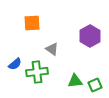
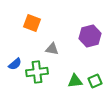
orange square: rotated 24 degrees clockwise
purple hexagon: rotated 15 degrees clockwise
gray triangle: rotated 24 degrees counterclockwise
green square: moved 4 px up
